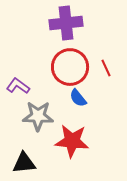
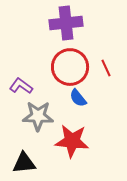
purple L-shape: moved 3 px right
